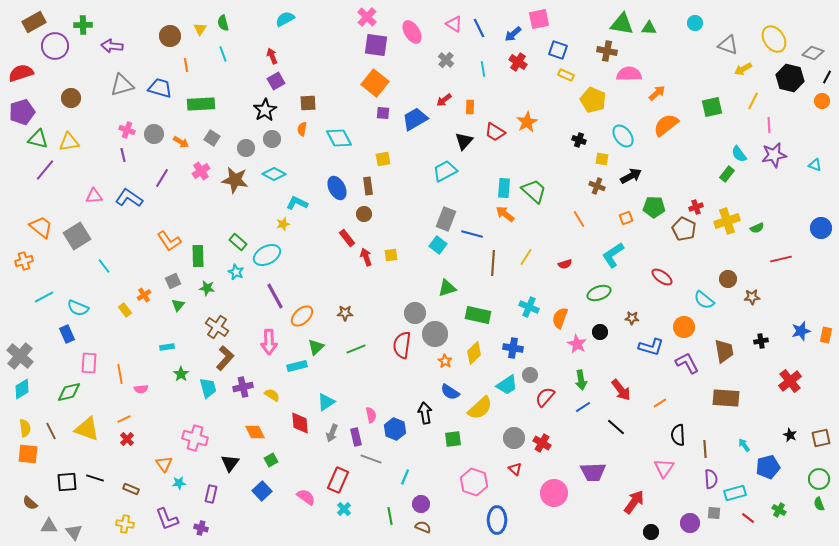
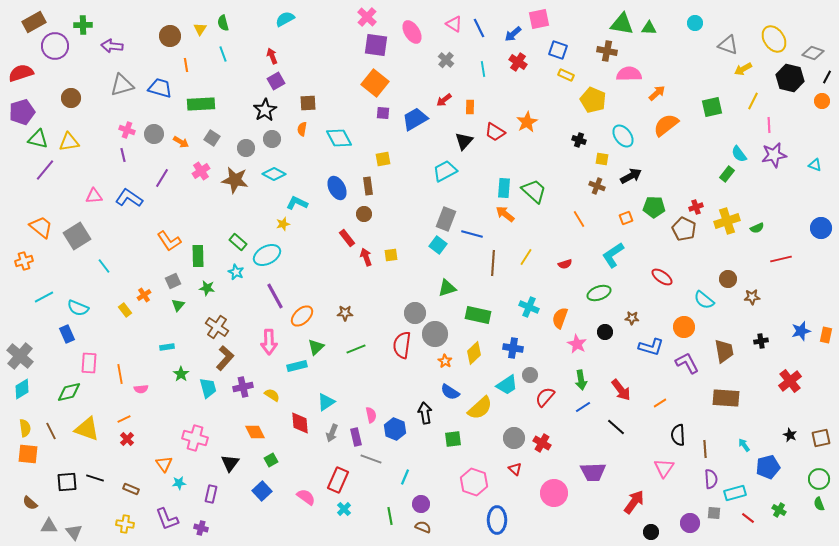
black circle at (600, 332): moved 5 px right
